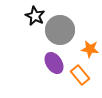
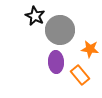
purple ellipse: moved 2 px right, 1 px up; rotated 30 degrees clockwise
